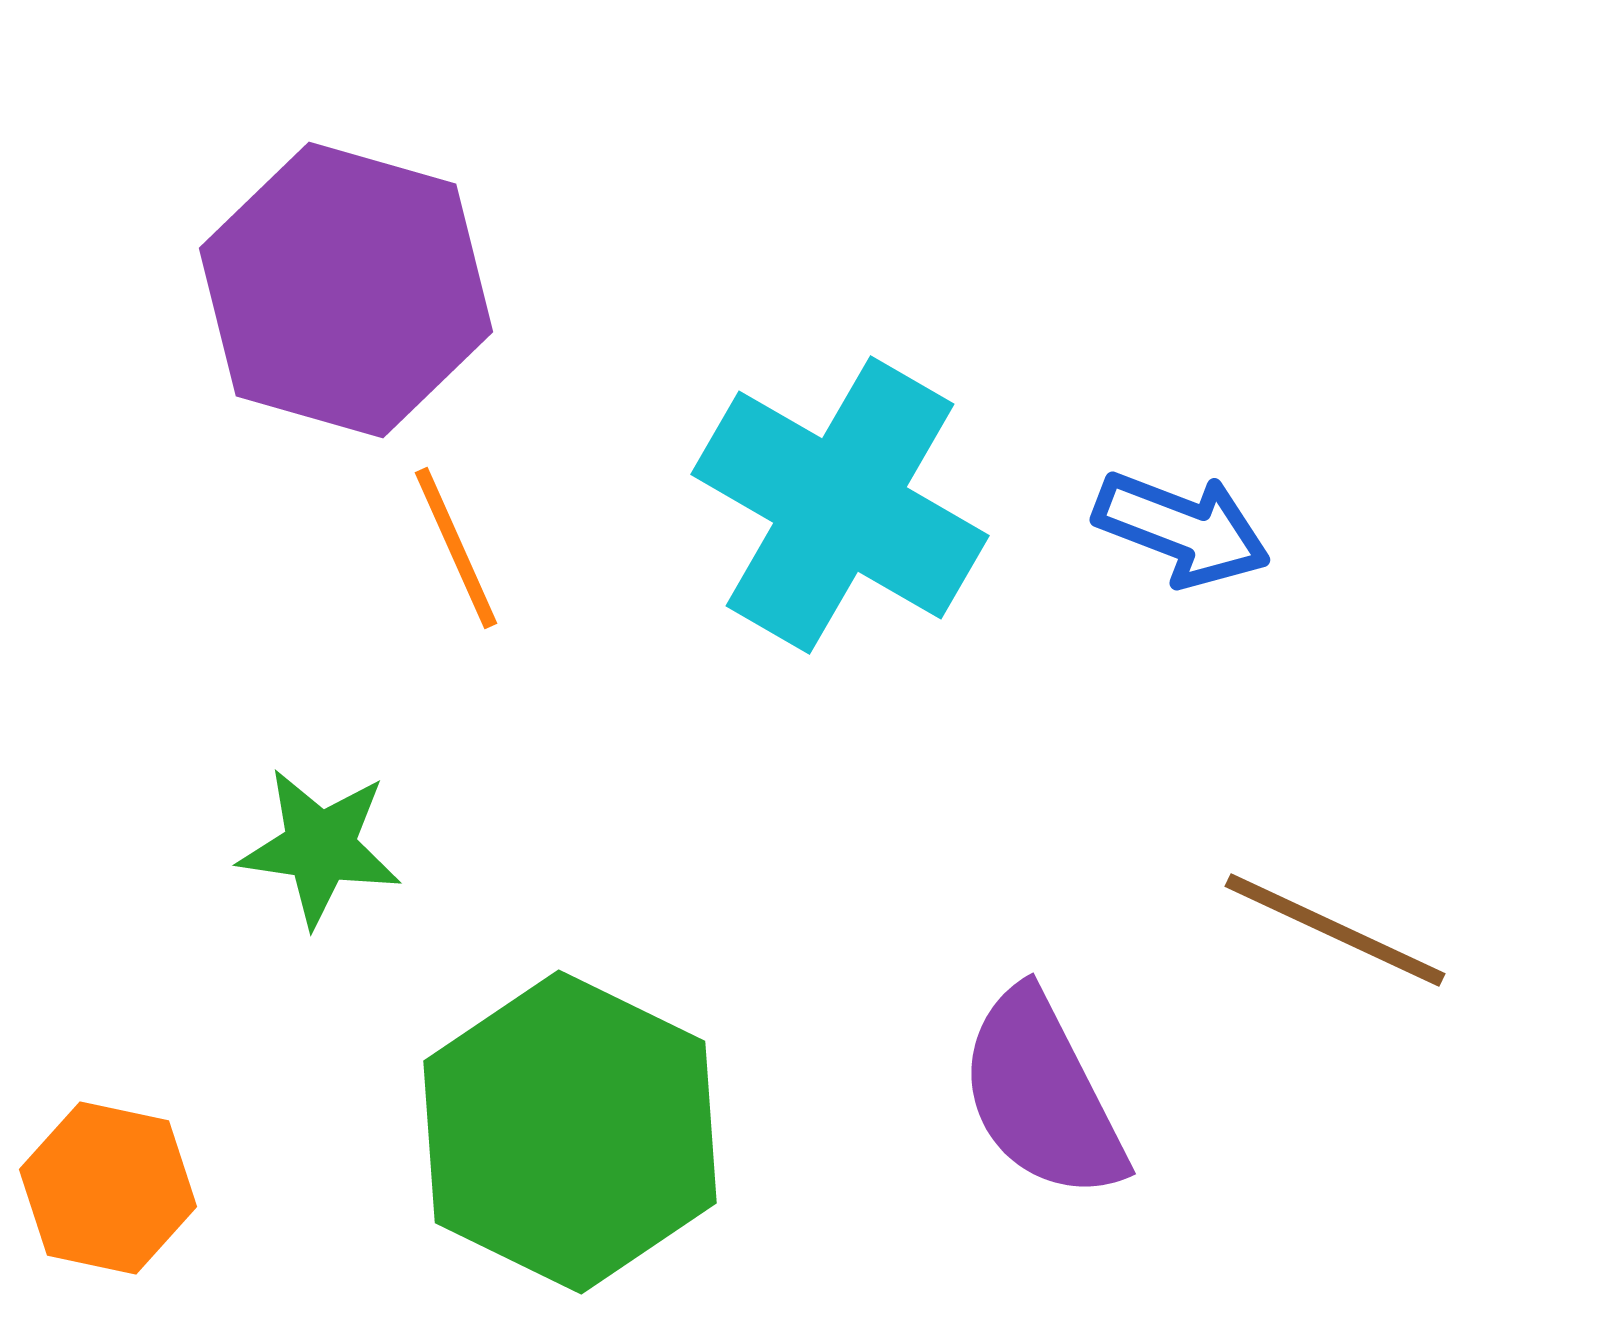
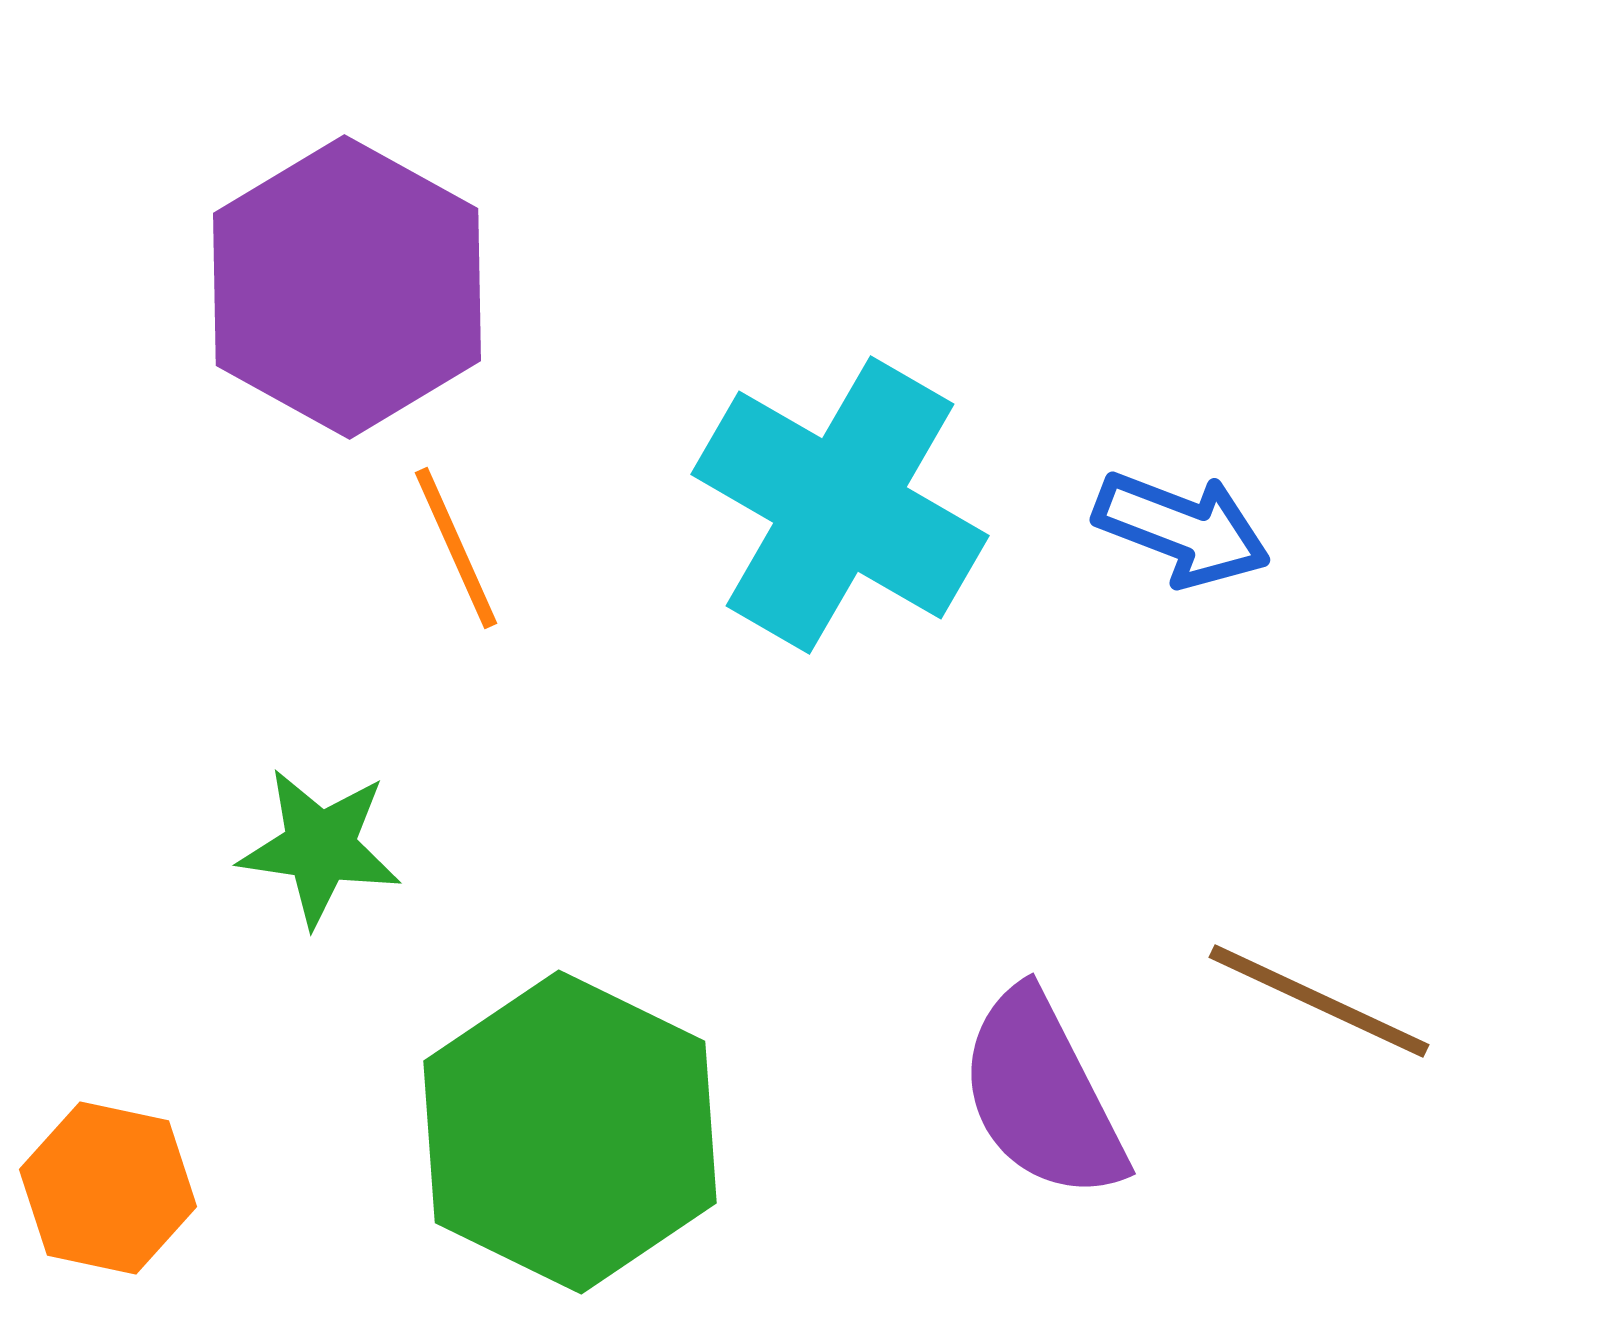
purple hexagon: moved 1 px right, 3 px up; rotated 13 degrees clockwise
brown line: moved 16 px left, 71 px down
